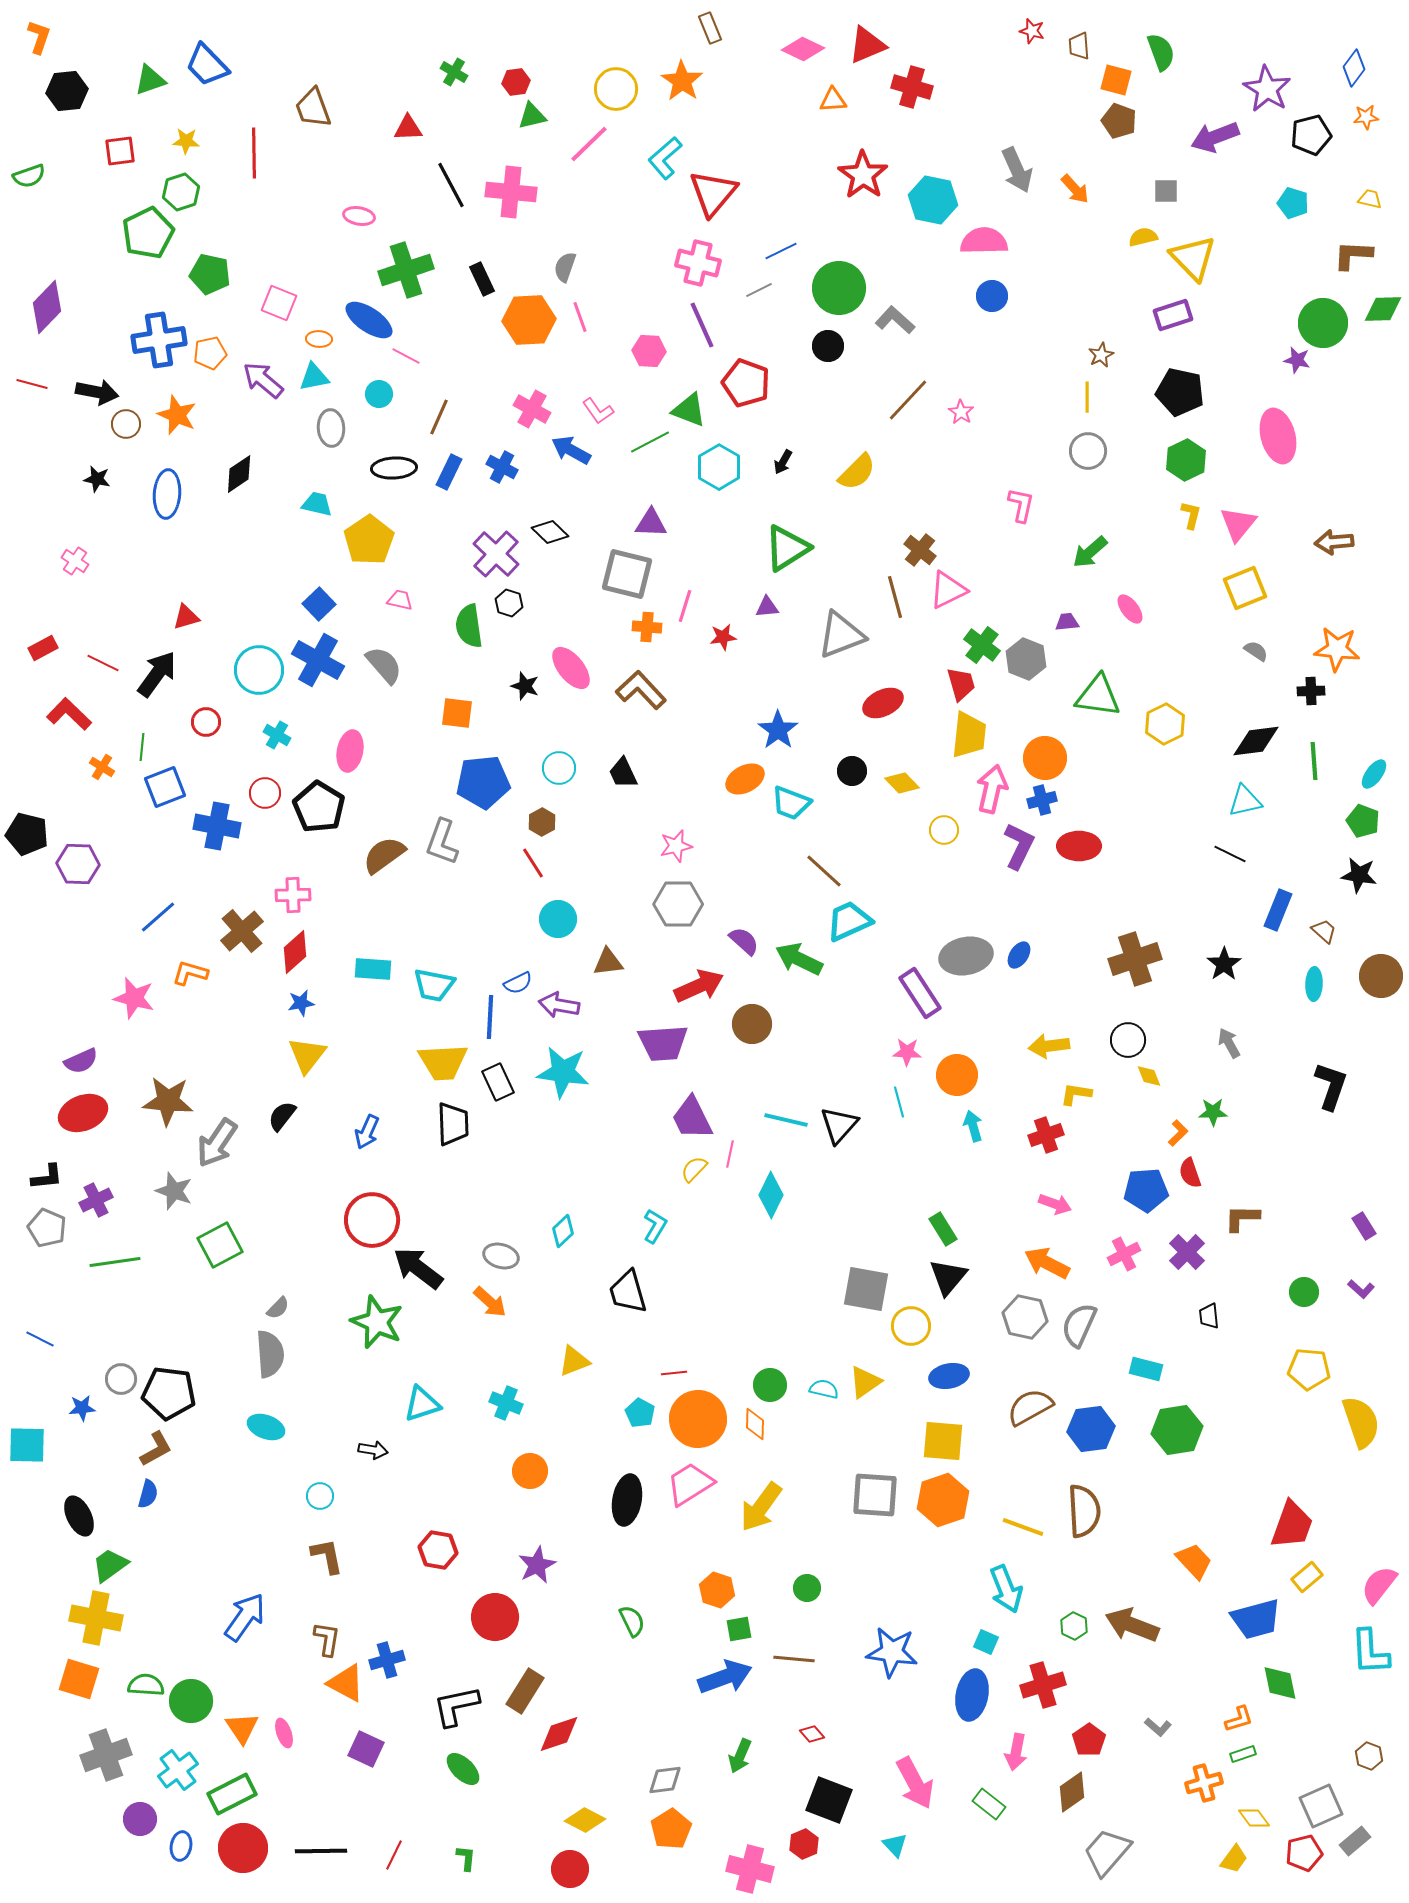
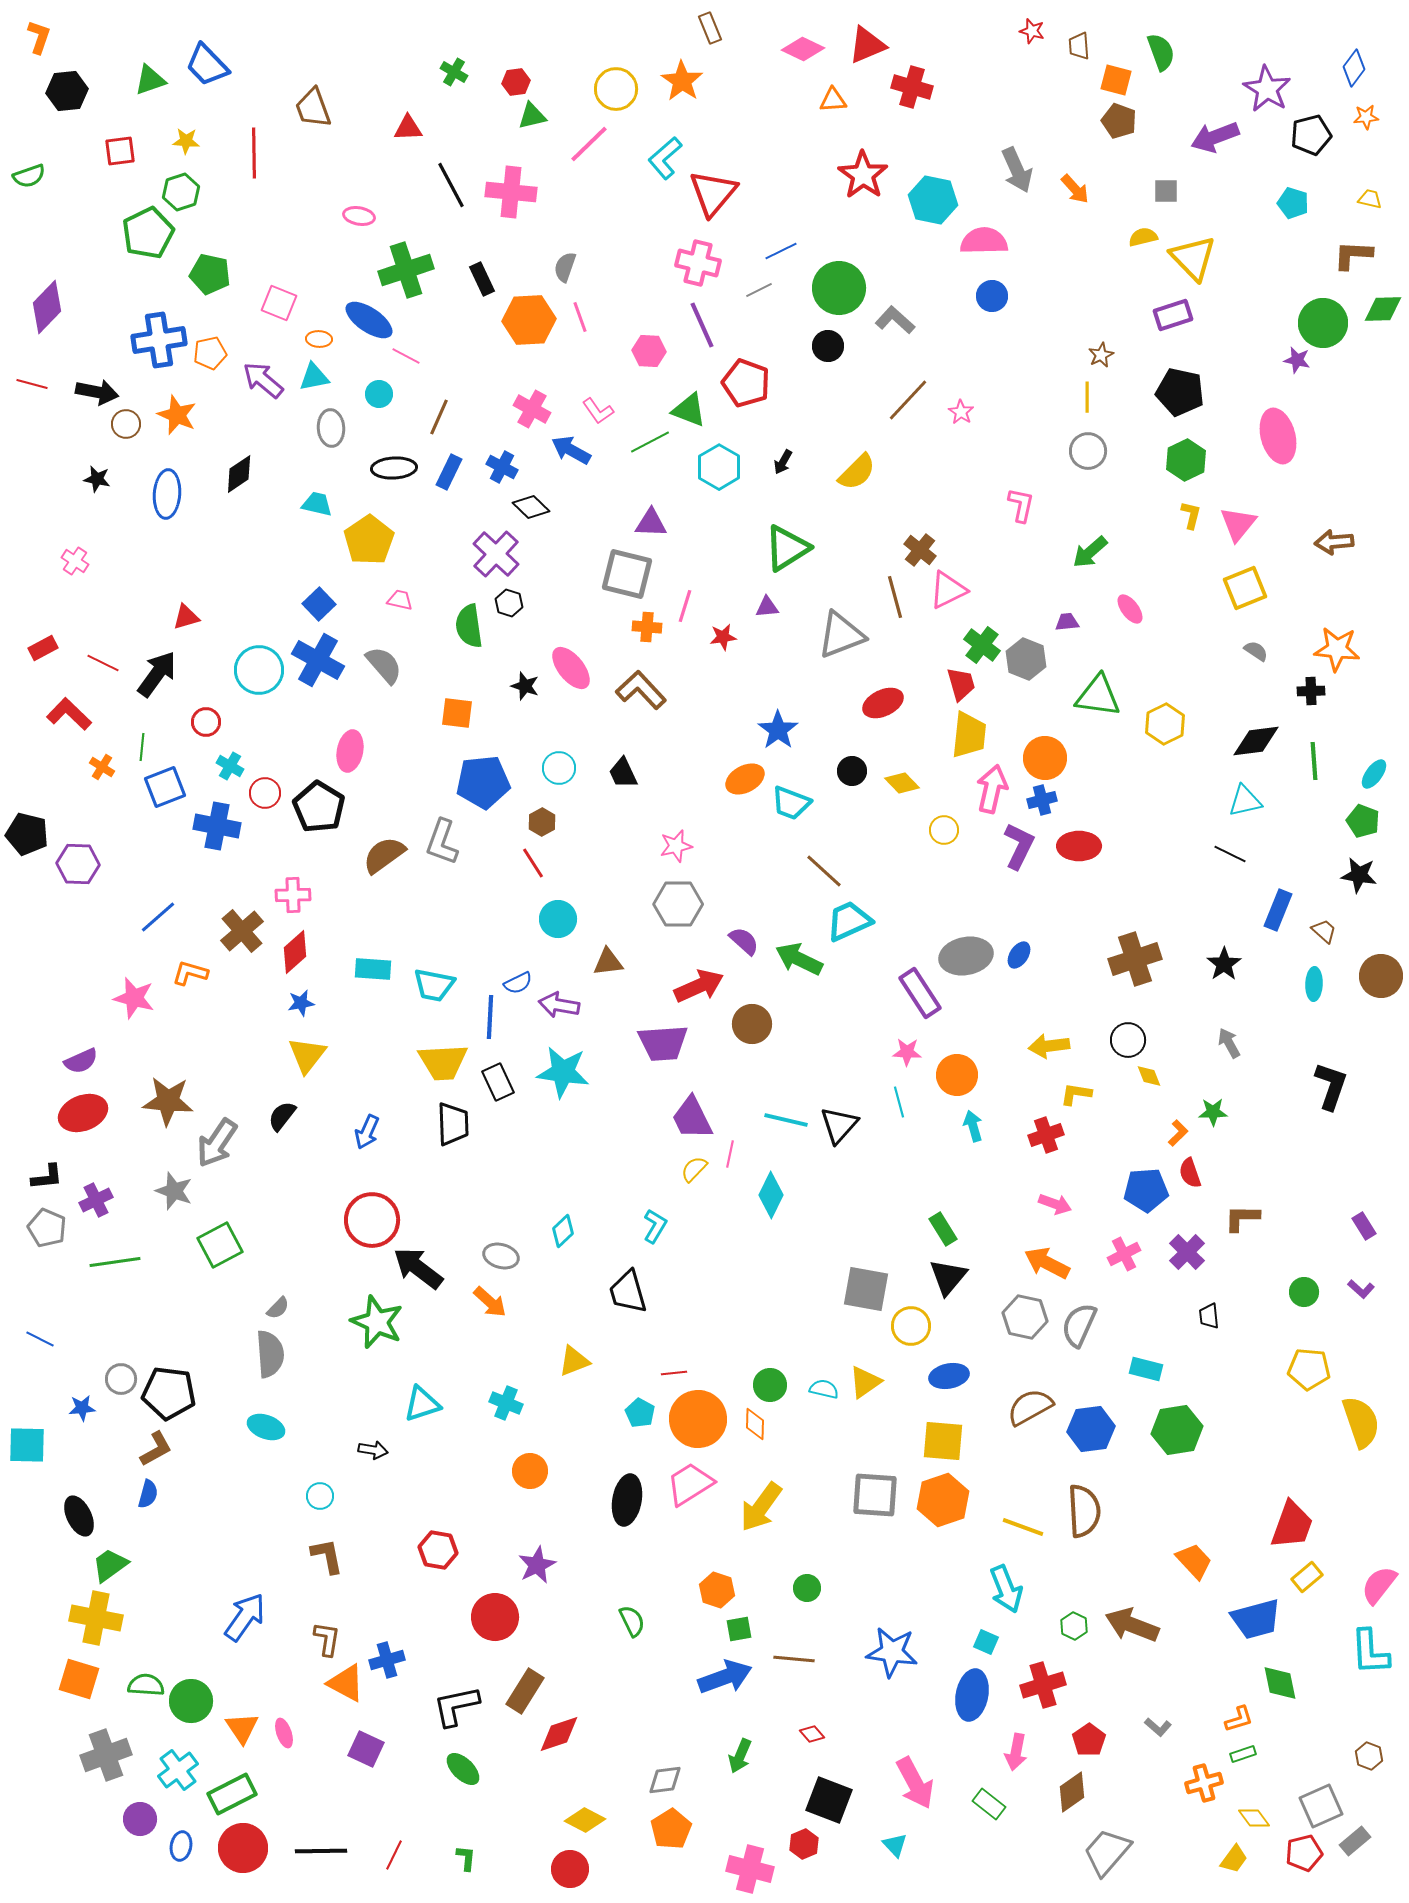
black diamond at (550, 532): moved 19 px left, 25 px up
cyan cross at (277, 735): moved 47 px left, 31 px down
